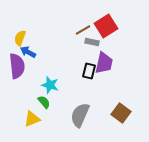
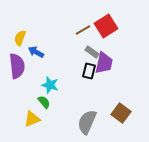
gray rectangle: moved 10 px down; rotated 24 degrees clockwise
blue arrow: moved 8 px right
gray semicircle: moved 7 px right, 7 px down
